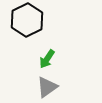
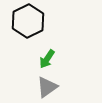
black hexagon: moved 1 px right, 1 px down
